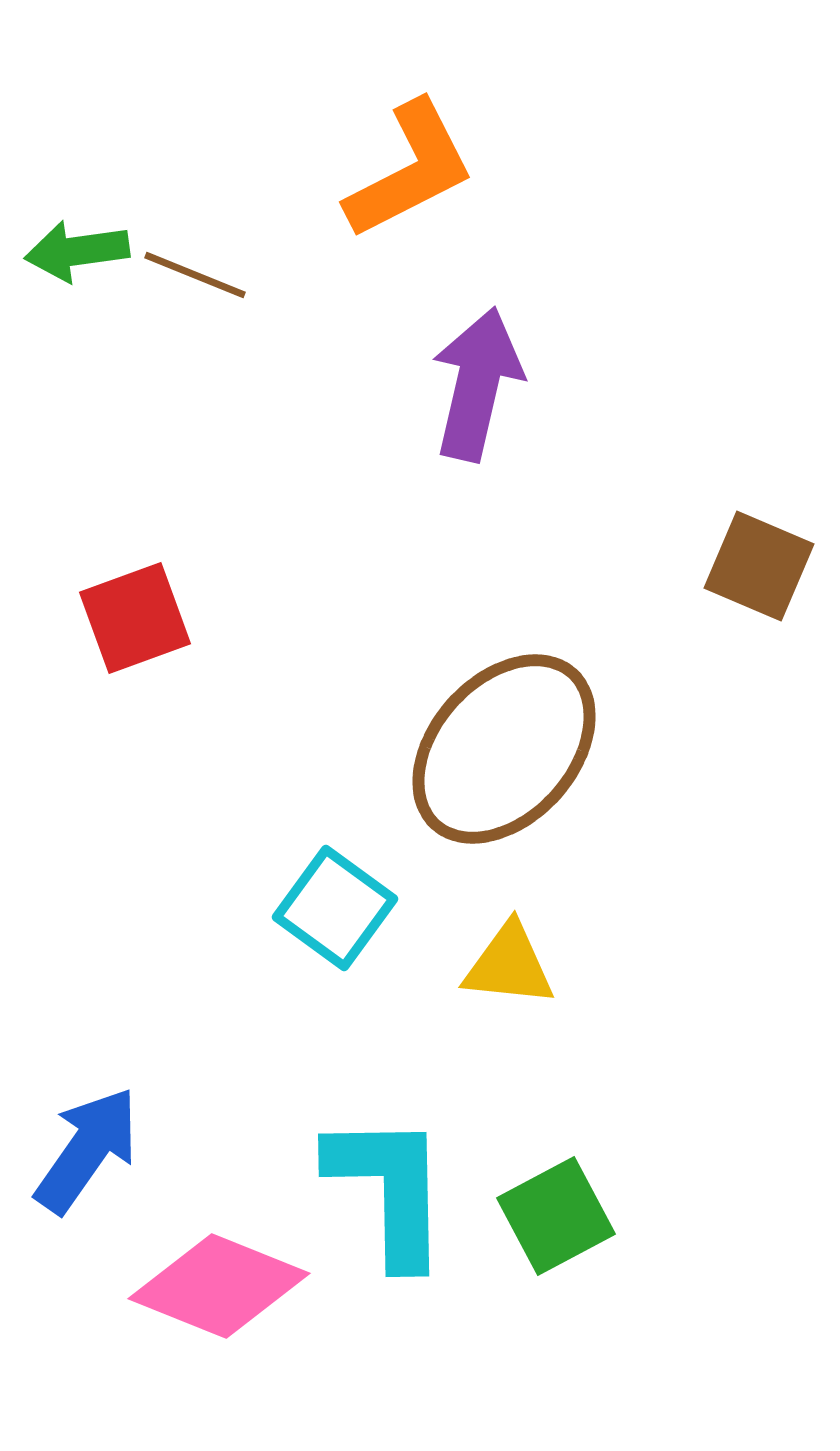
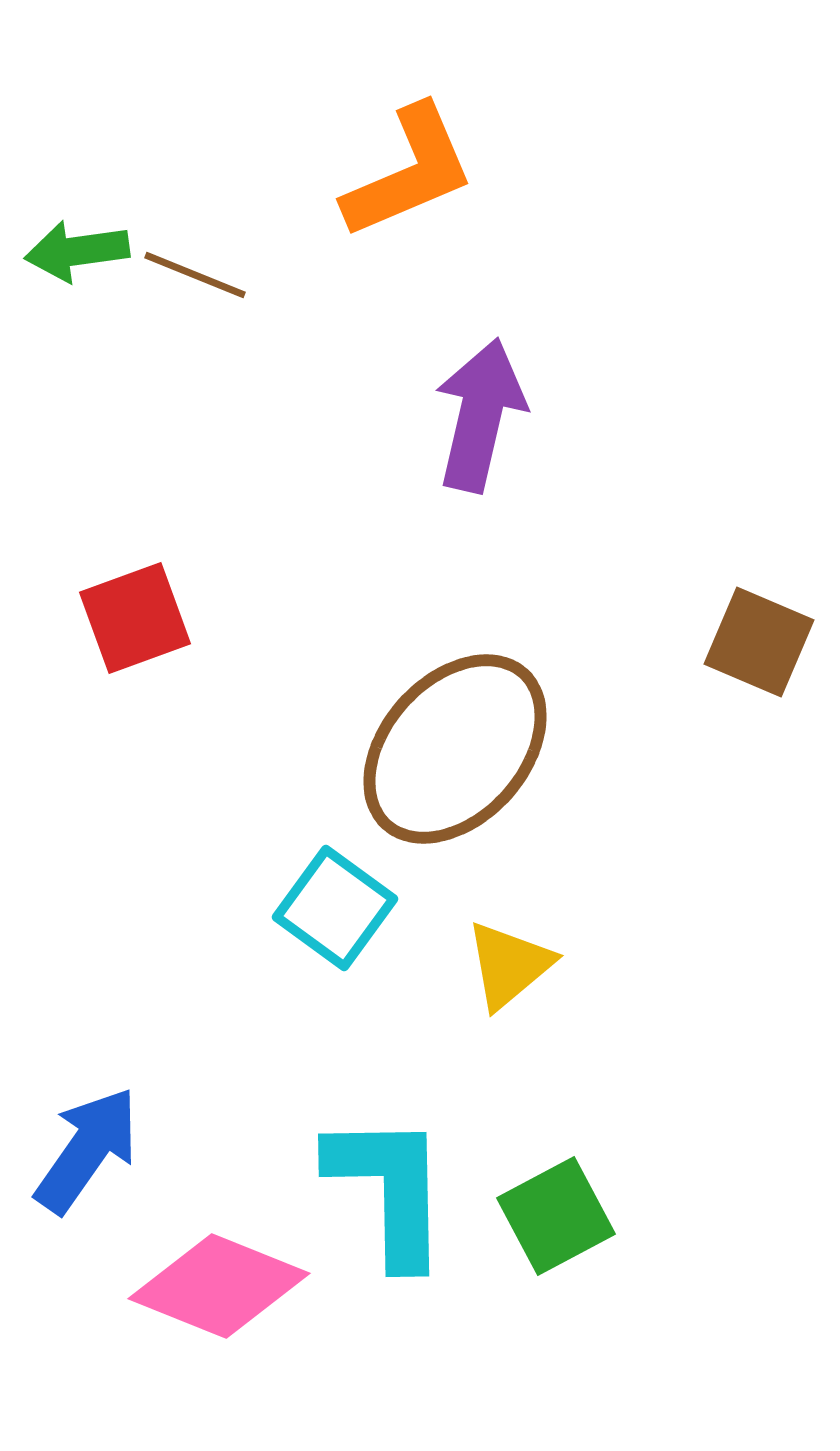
orange L-shape: moved 1 px left, 2 px down; rotated 4 degrees clockwise
purple arrow: moved 3 px right, 31 px down
brown square: moved 76 px down
brown ellipse: moved 49 px left
yellow triangle: rotated 46 degrees counterclockwise
